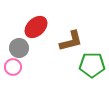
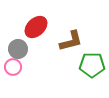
gray circle: moved 1 px left, 1 px down
